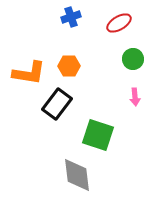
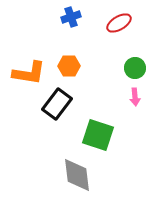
green circle: moved 2 px right, 9 px down
